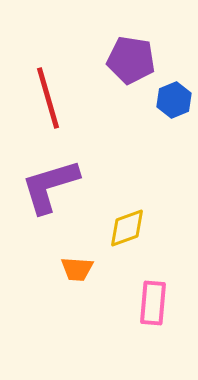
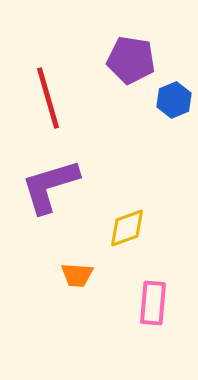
orange trapezoid: moved 6 px down
